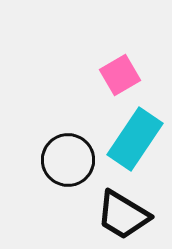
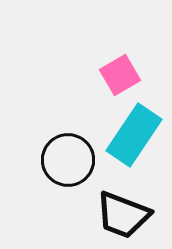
cyan rectangle: moved 1 px left, 4 px up
black trapezoid: rotated 10 degrees counterclockwise
